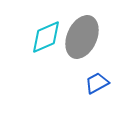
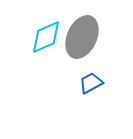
blue trapezoid: moved 6 px left
